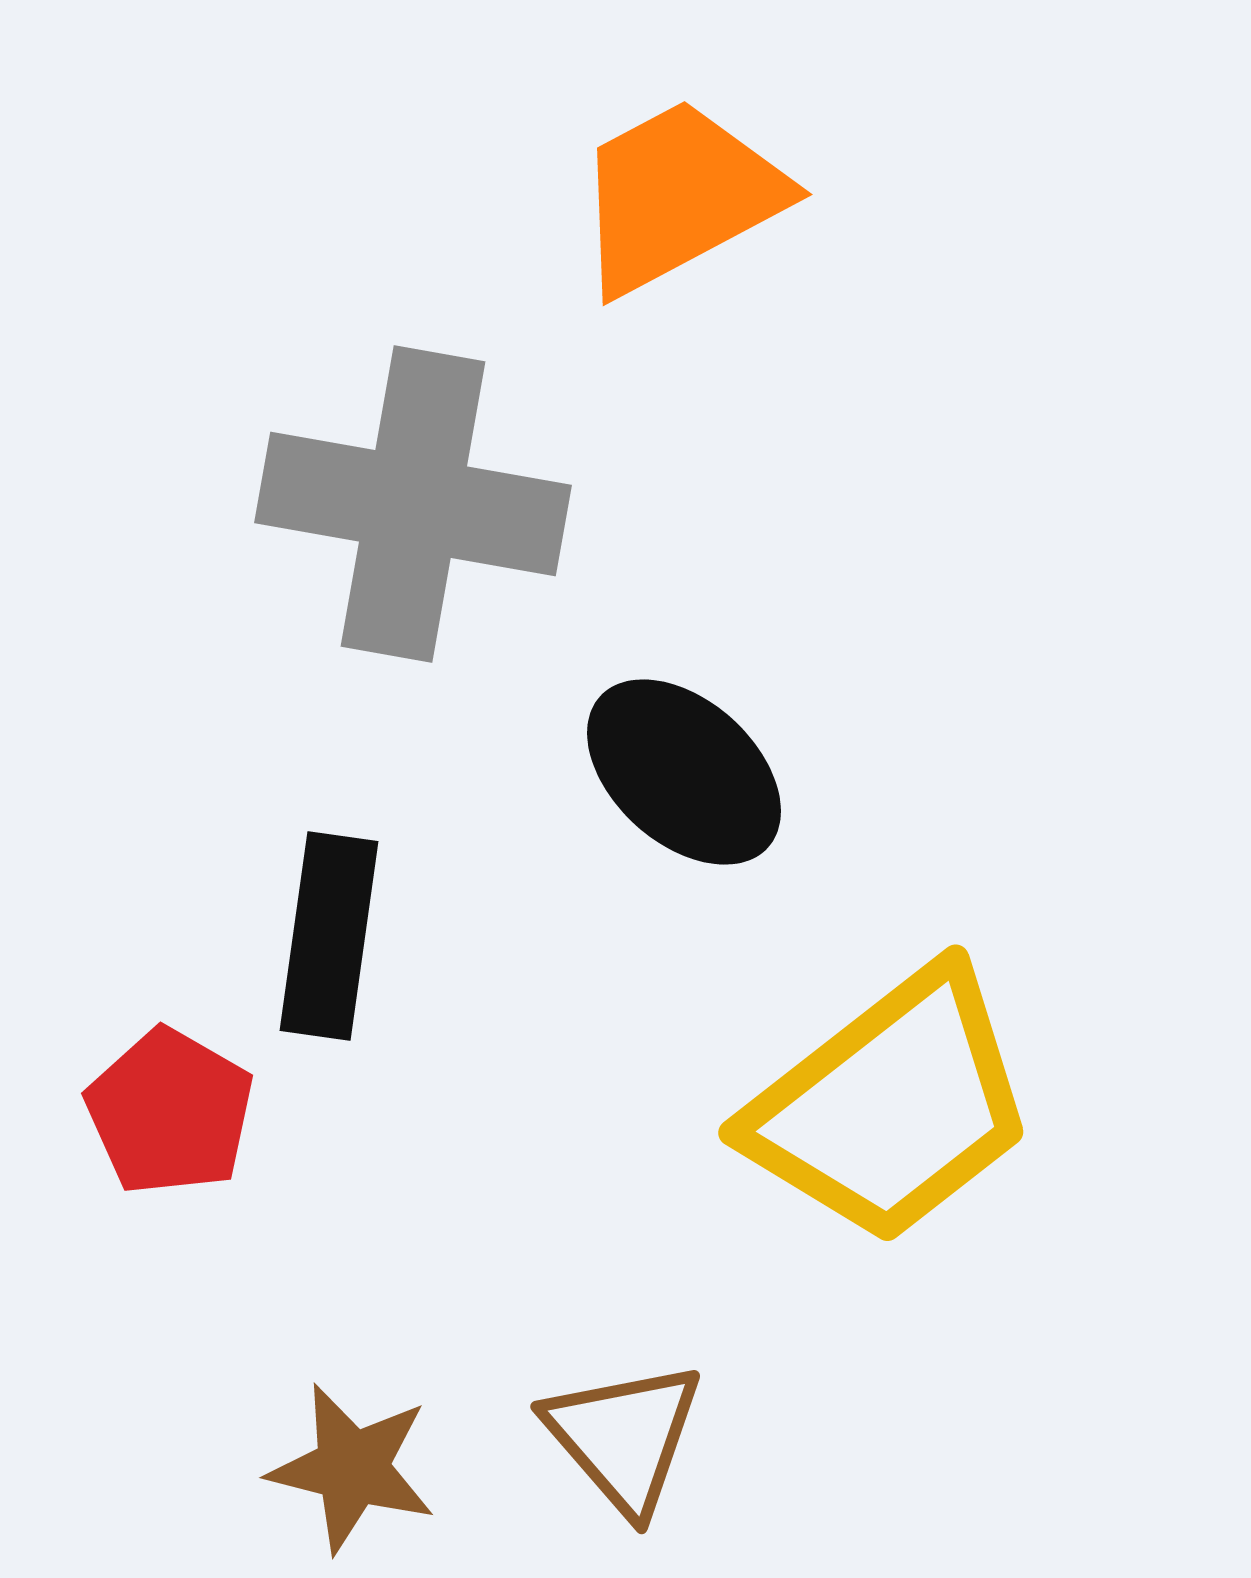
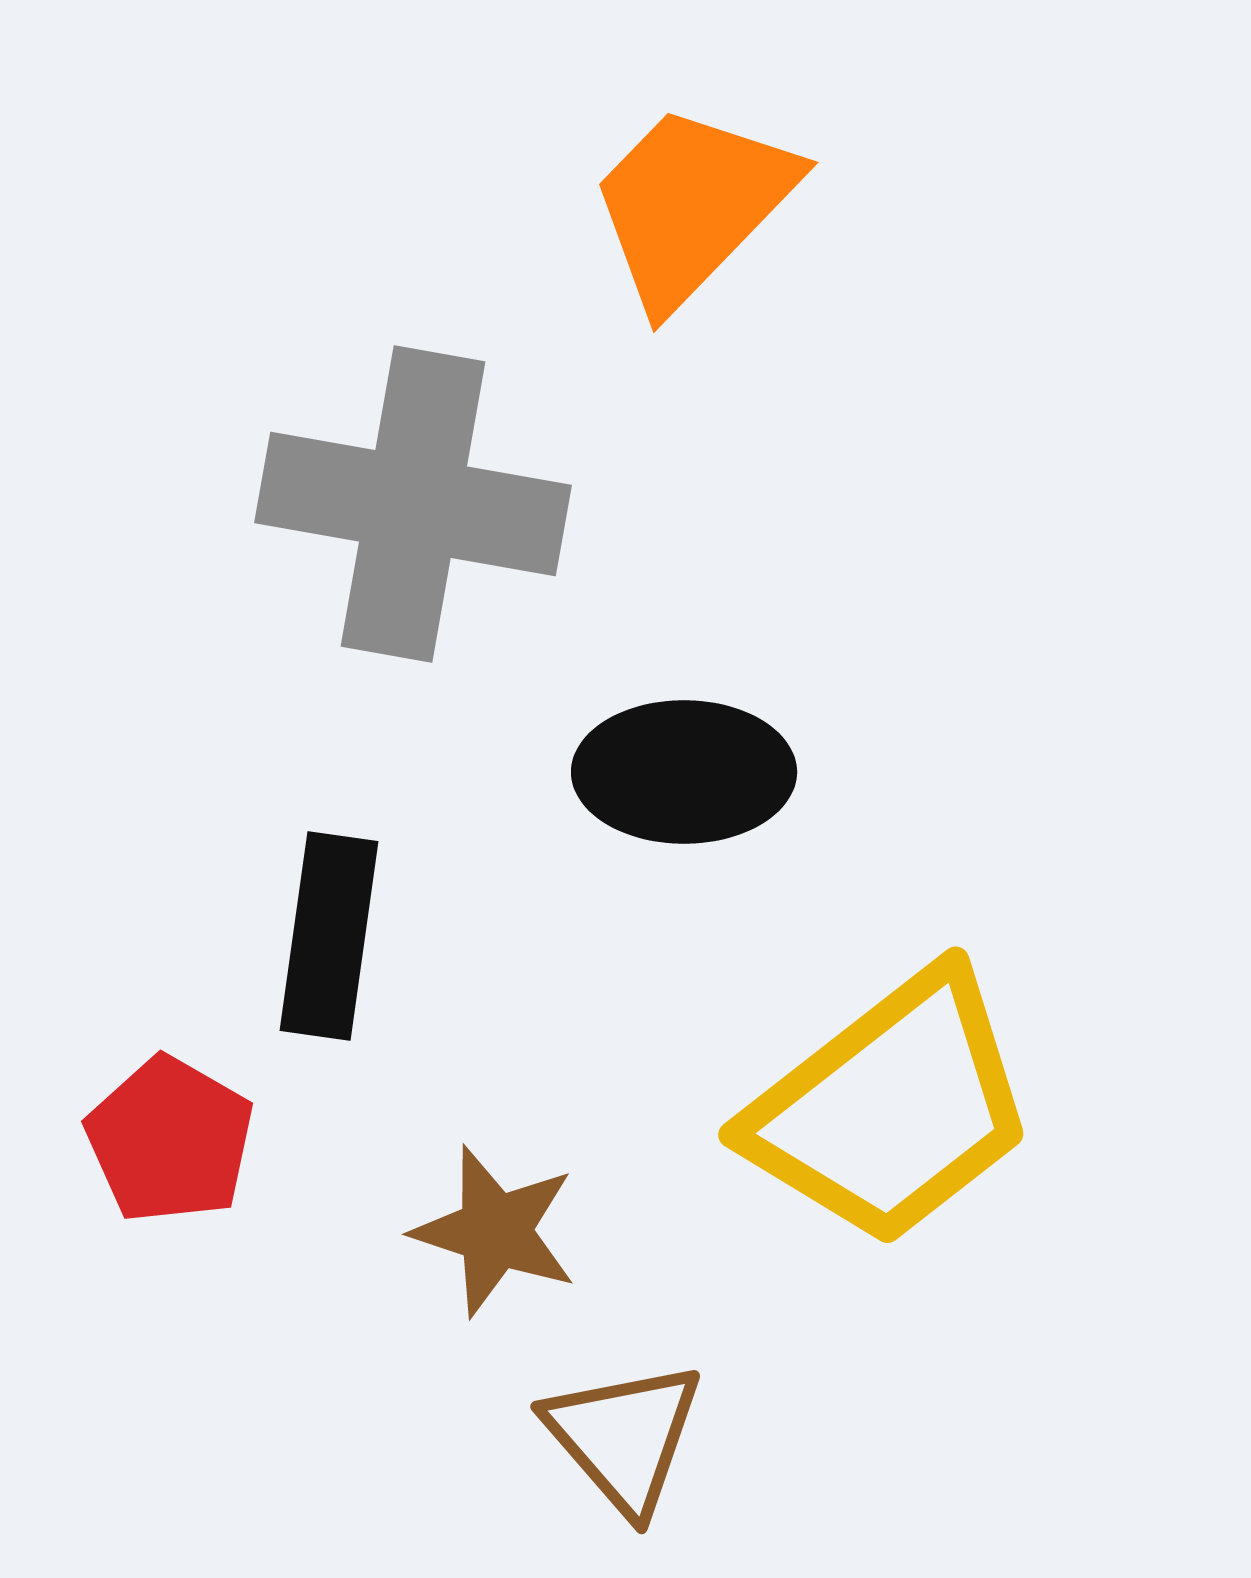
orange trapezoid: moved 13 px right, 9 px down; rotated 18 degrees counterclockwise
black ellipse: rotated 42 degrees counterclockwise
yellow trapezoid: moved 2 px down
red pentagon: moved 28 px down
brown star: moved 143 px right, 237 px up; rotated 4 degrees clockwise
